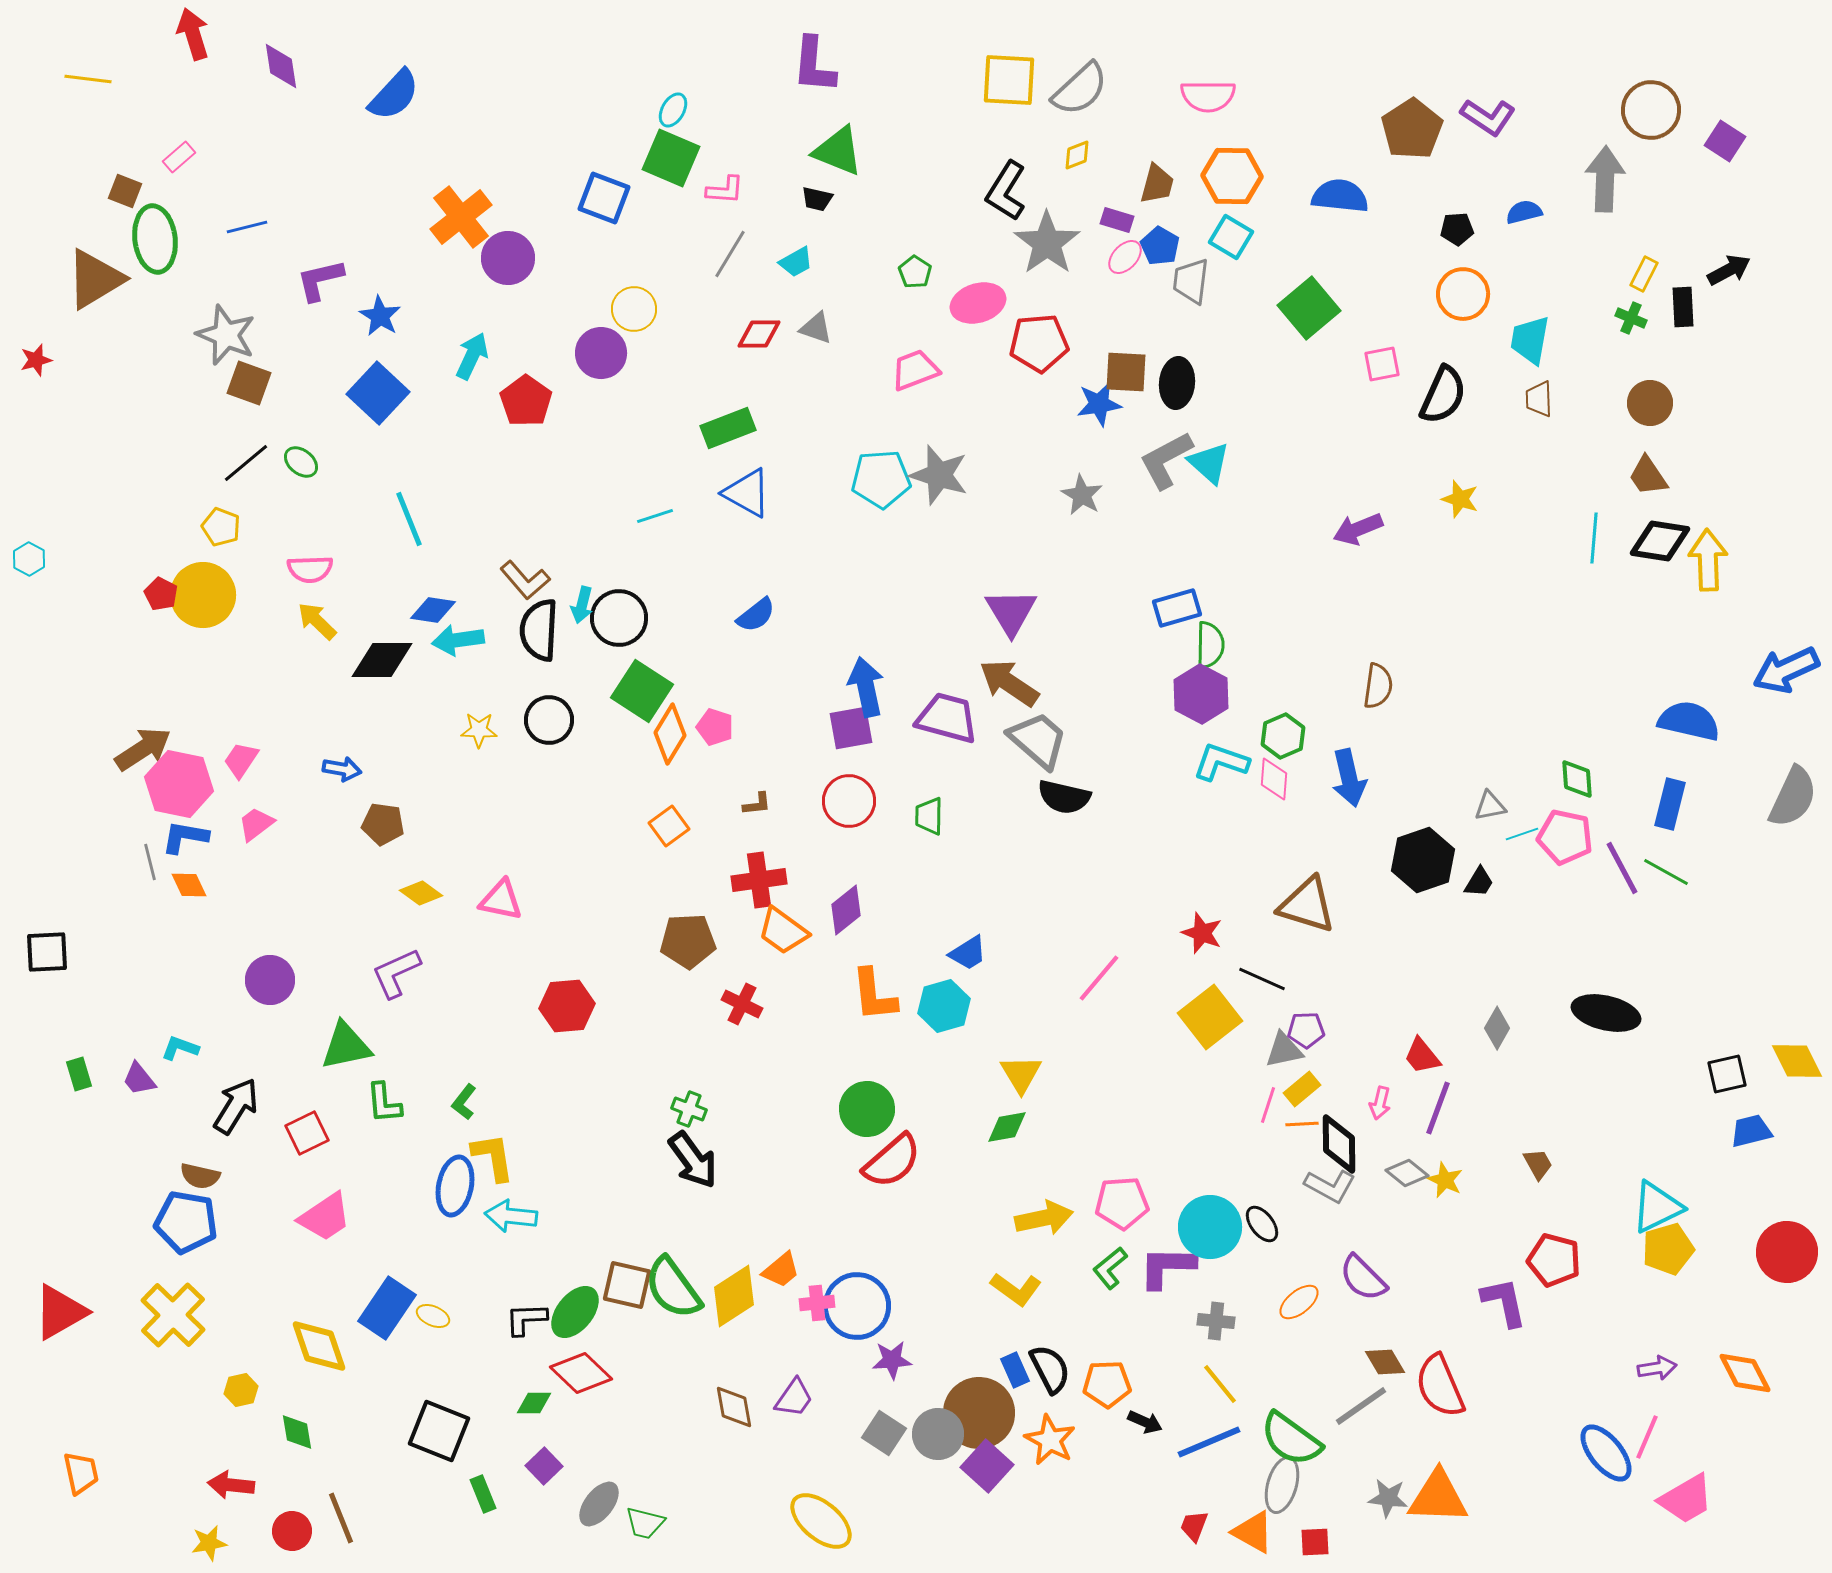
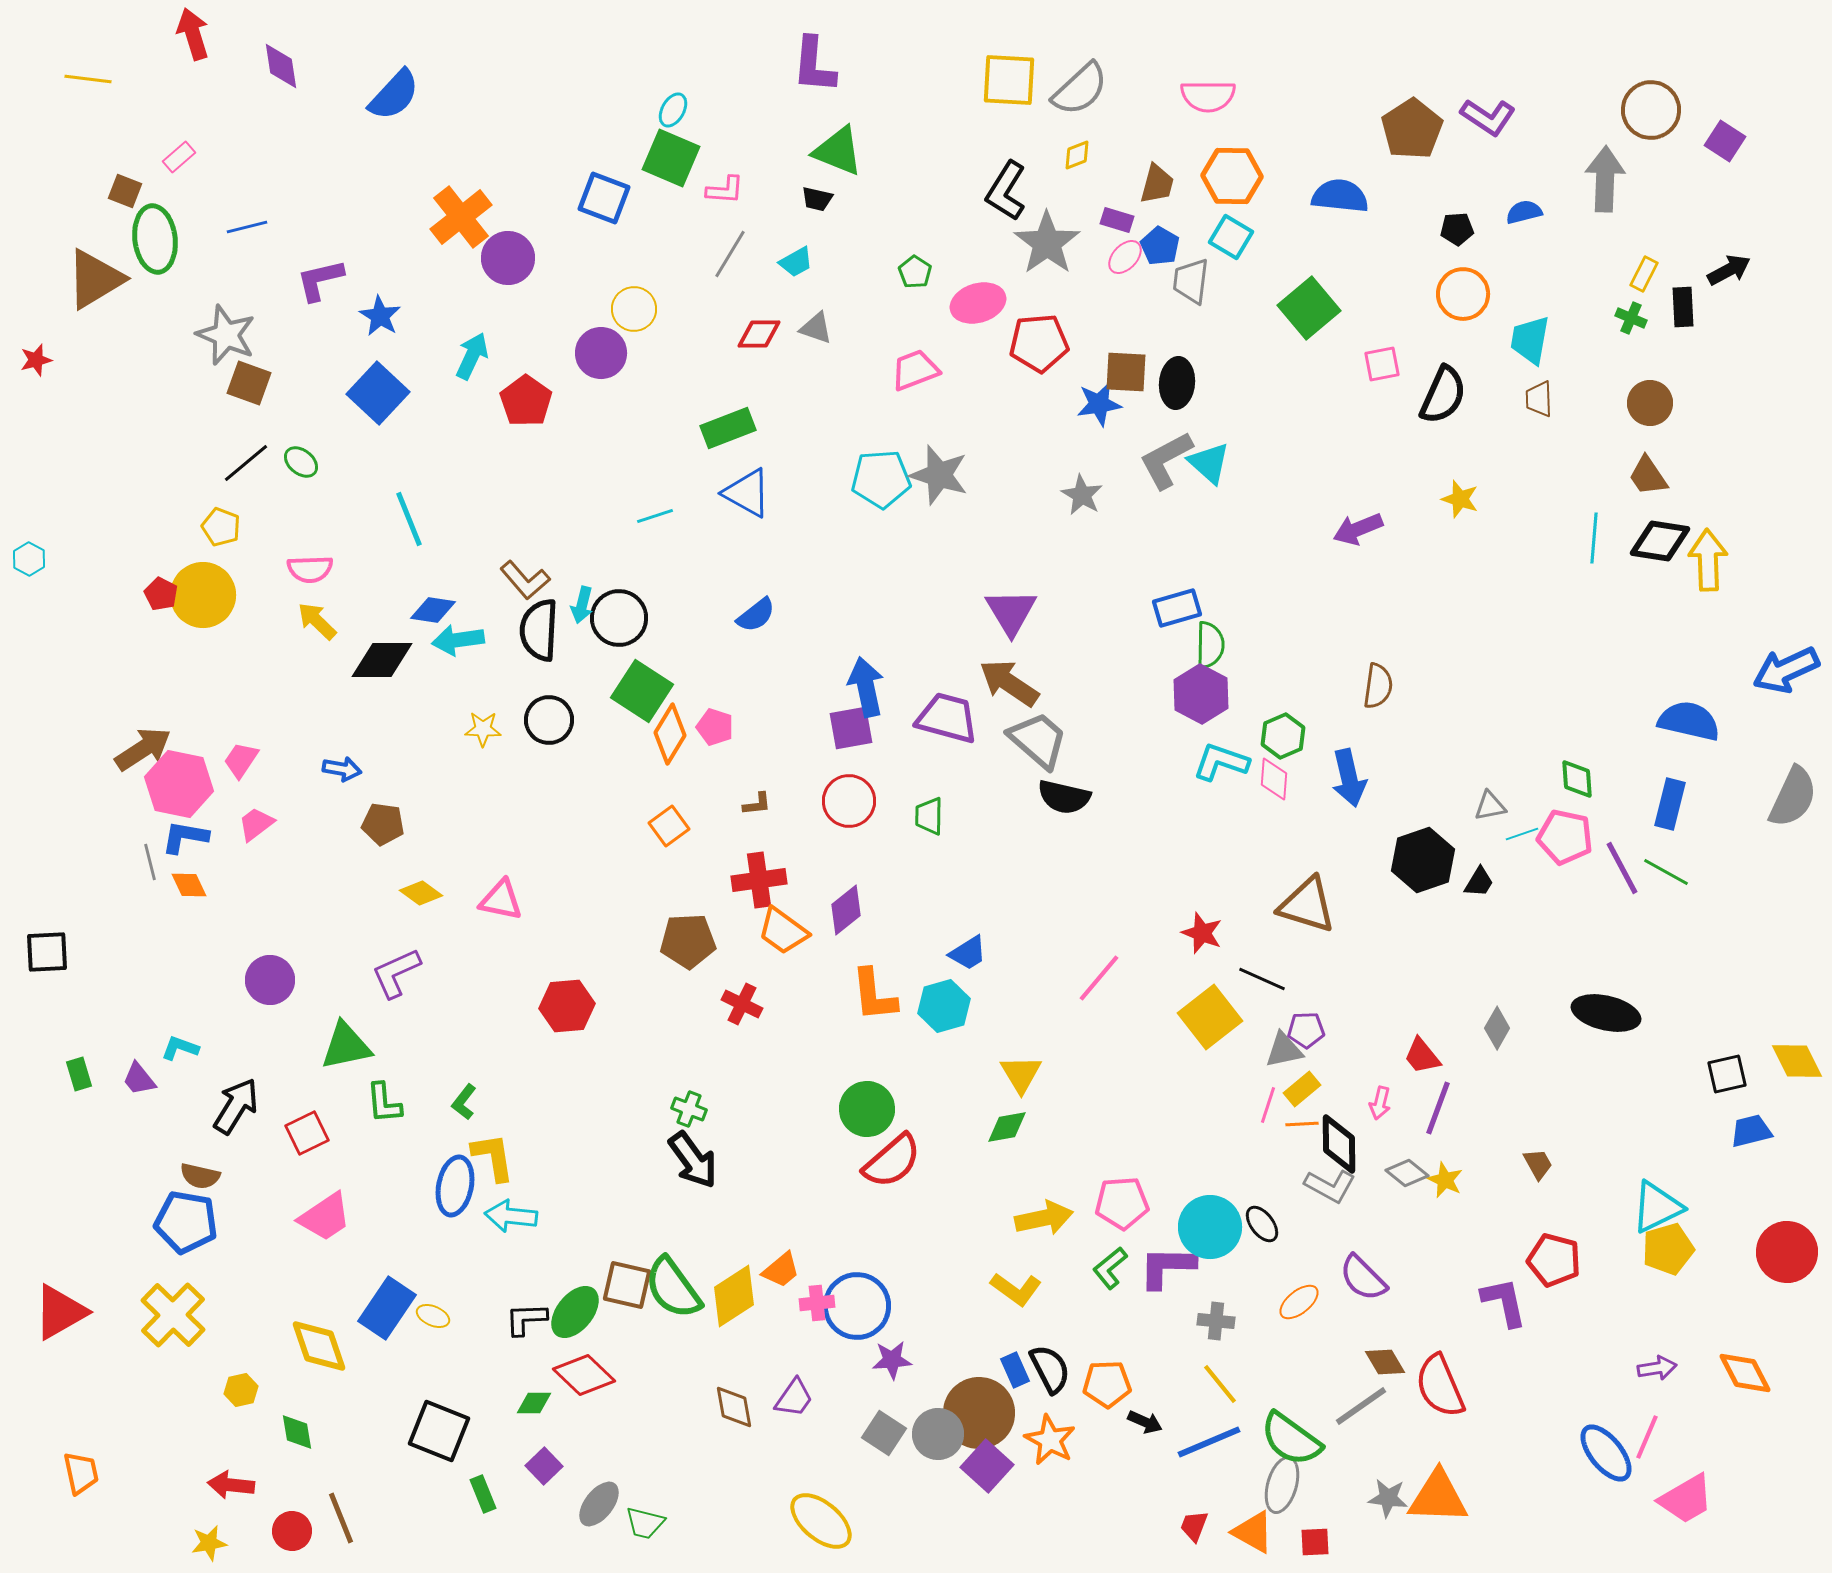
yellow star at (479, 730): moved 4 px right, 1 px up
red diamond at (581, 1373): moved 3 px right, 2 px down
